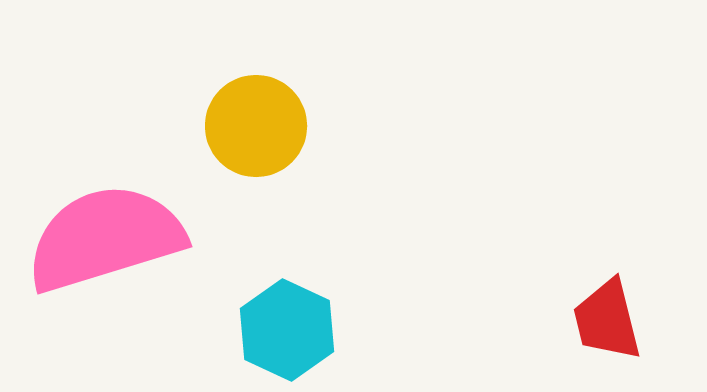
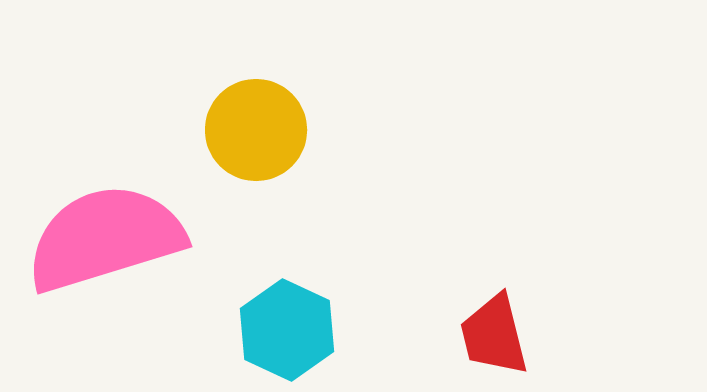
yellow circle: moved 4 px down
red trapezoid: moved 113 px left, 15 px down
